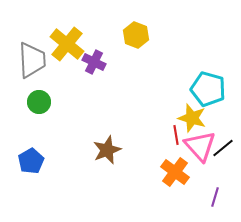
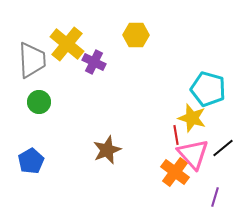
yellow hexagon: rotated 20 degrees counterclockwise
pink triangle: moved 7 px left, 8 px down
